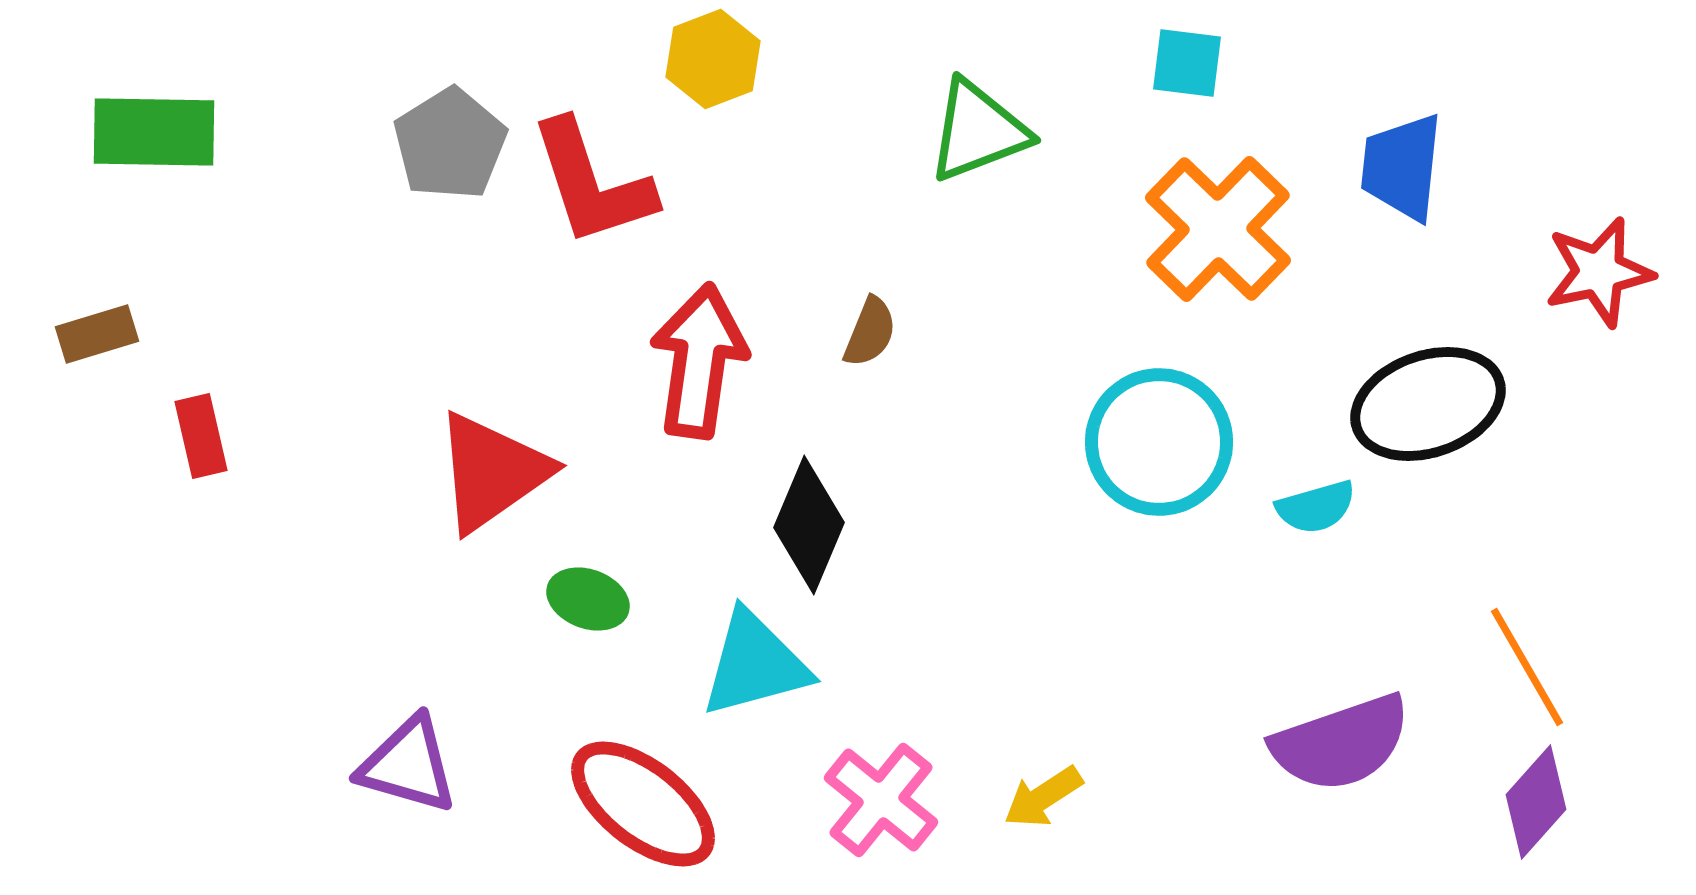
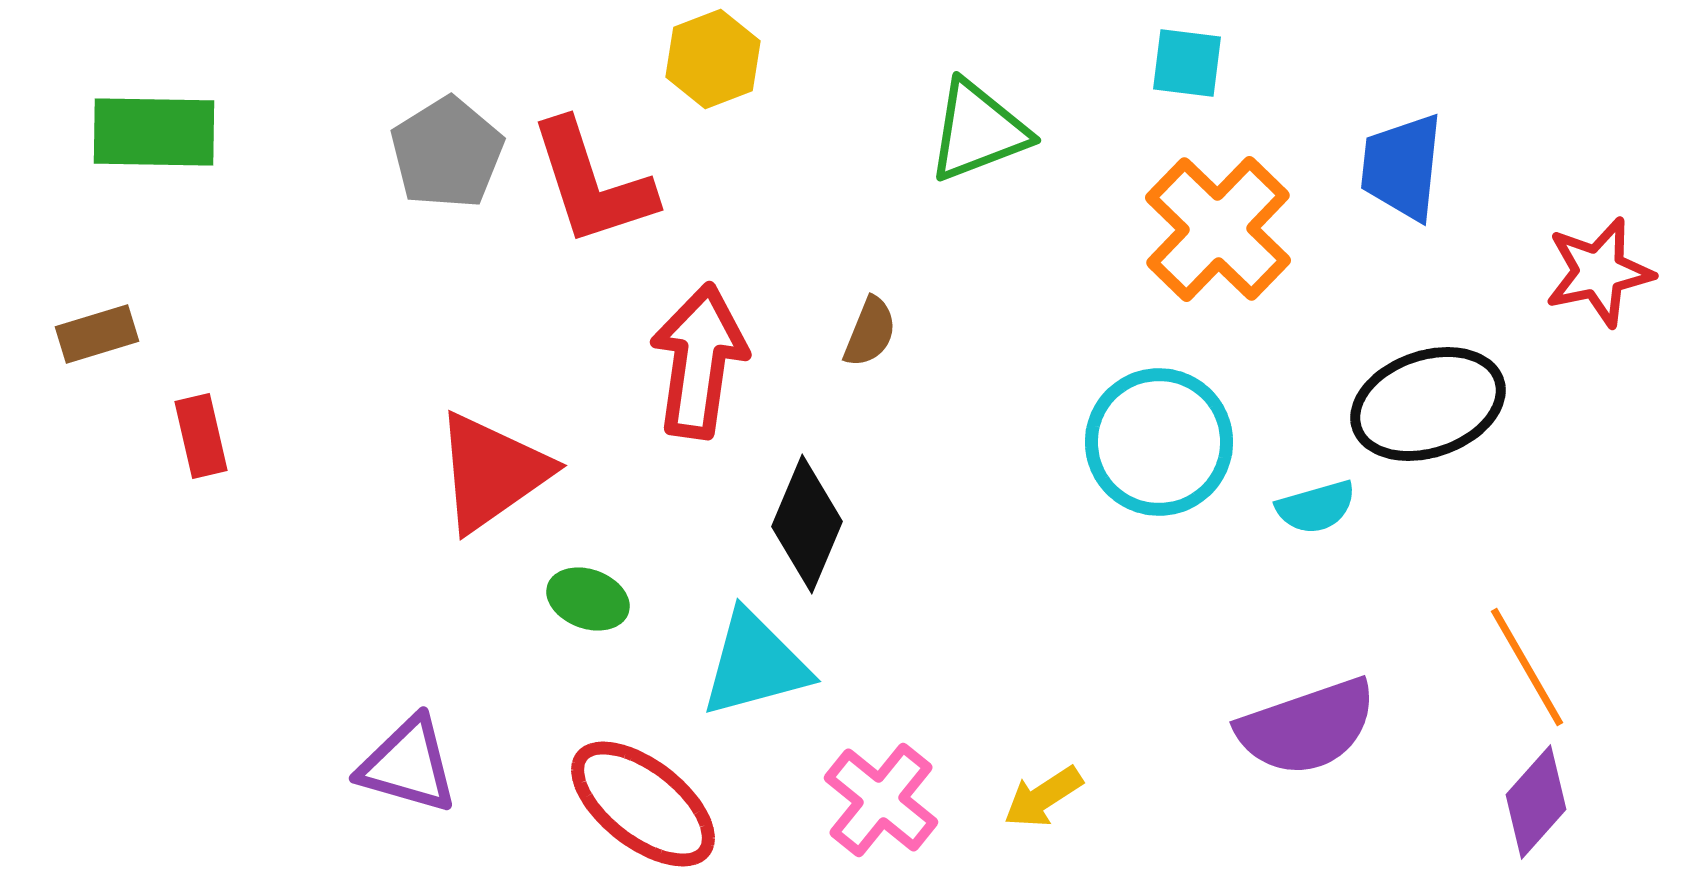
gray pentagon: moved 3 px left, 9 px down
black diamond: moved 2 px left, 1 px up
purple semicircle: moved 34 px left, 16 px up
